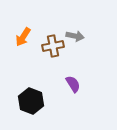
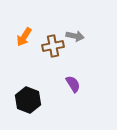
orange arrow: moved 1 px right
black hexagon: moved 3 px left, 1 px up
